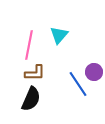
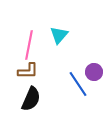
brown L-shape: moved 7 px left, 2 px up
